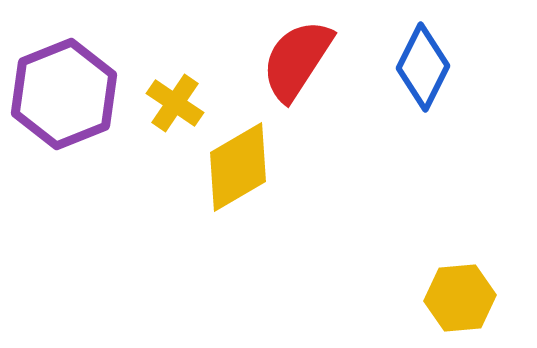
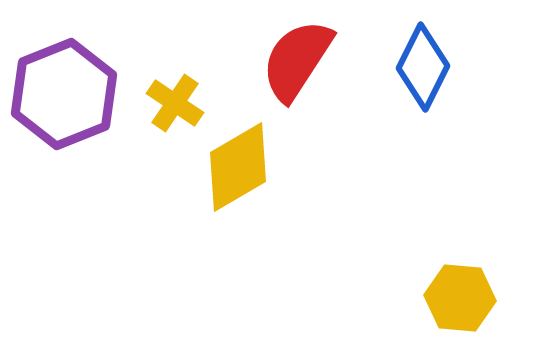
yellow hexagon: rotated 10 degrees clockwise
